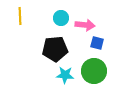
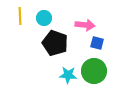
cyan circle: moved 17 px left
black pentagon: moved 6 px up; rotated 25 degrees clockwise
cyan star: moved 3 px right
